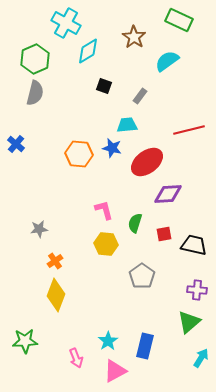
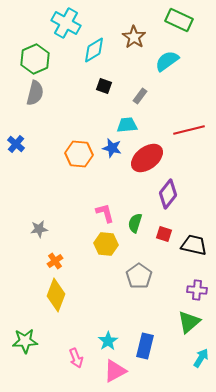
cyan diamond: moved 6 px right, 1 px up
red ellipse: moved 4 px up
purple diamond: rotated 48 degrees counterclockwise
pink L-shape: moved 1 px right, 3 px down
red square: rotated 28 degrees clockwise
gray pentagon: moved 3 px left
